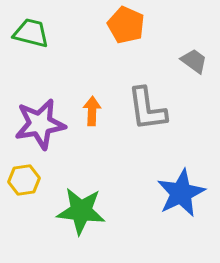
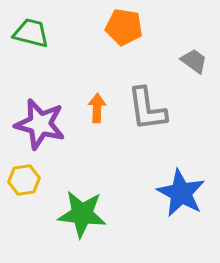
orange pentagon: moved 2 px left, 2 px down; rotated 15 degrees counterclockwise
orange arrow: moved 5 px right, 3 px up
purple star: rotated 24 degrees clockwise
blue star: rotated 18 degrees counterclockwise
green star: moved 1 px right, 3 px down
